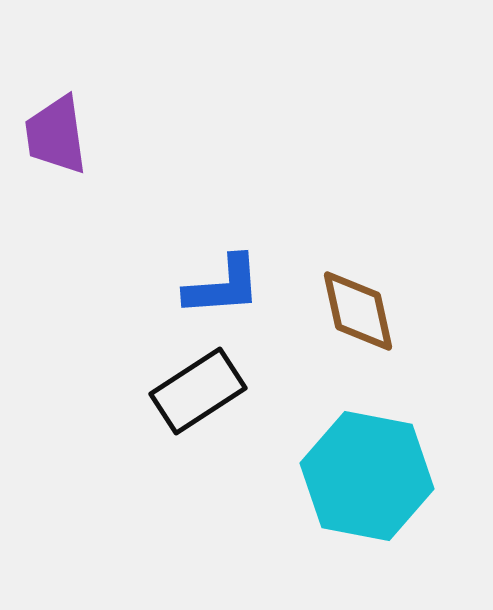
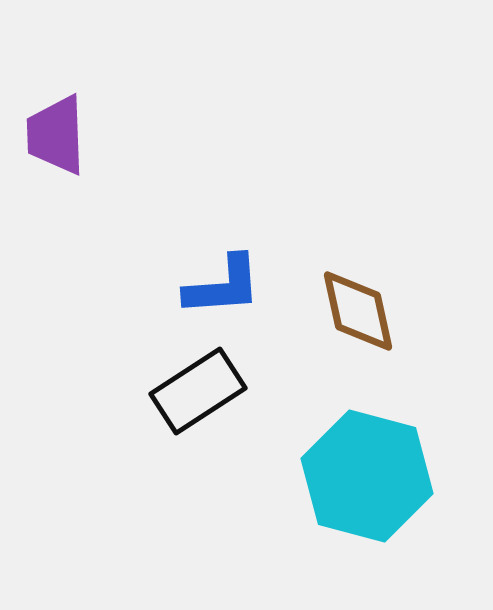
purple trapezoid: rotated 6 degrees clockwise
cyan hexagon: rotated 4 degrees clockwise
